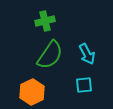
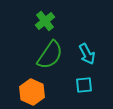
green cross: rotated 24 degrees counterclockwise
orange hexagon: rotated 10 degrees counterclockwise
